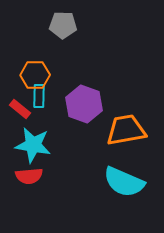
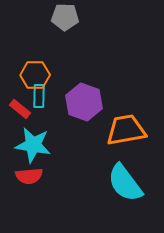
gray pentagon: moved 2 px right, 8 px up
purple hexagon: moved 2 px up
cyan semicircle: moved 1 px right, 1 px down; rotated 30 degrees clockwise
